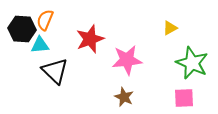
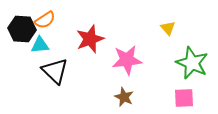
orange semicircle: rotated 145 degrees counterclockwise
yellow triangle: moved 2 px left; rotated 42 degrees counterclockwise
